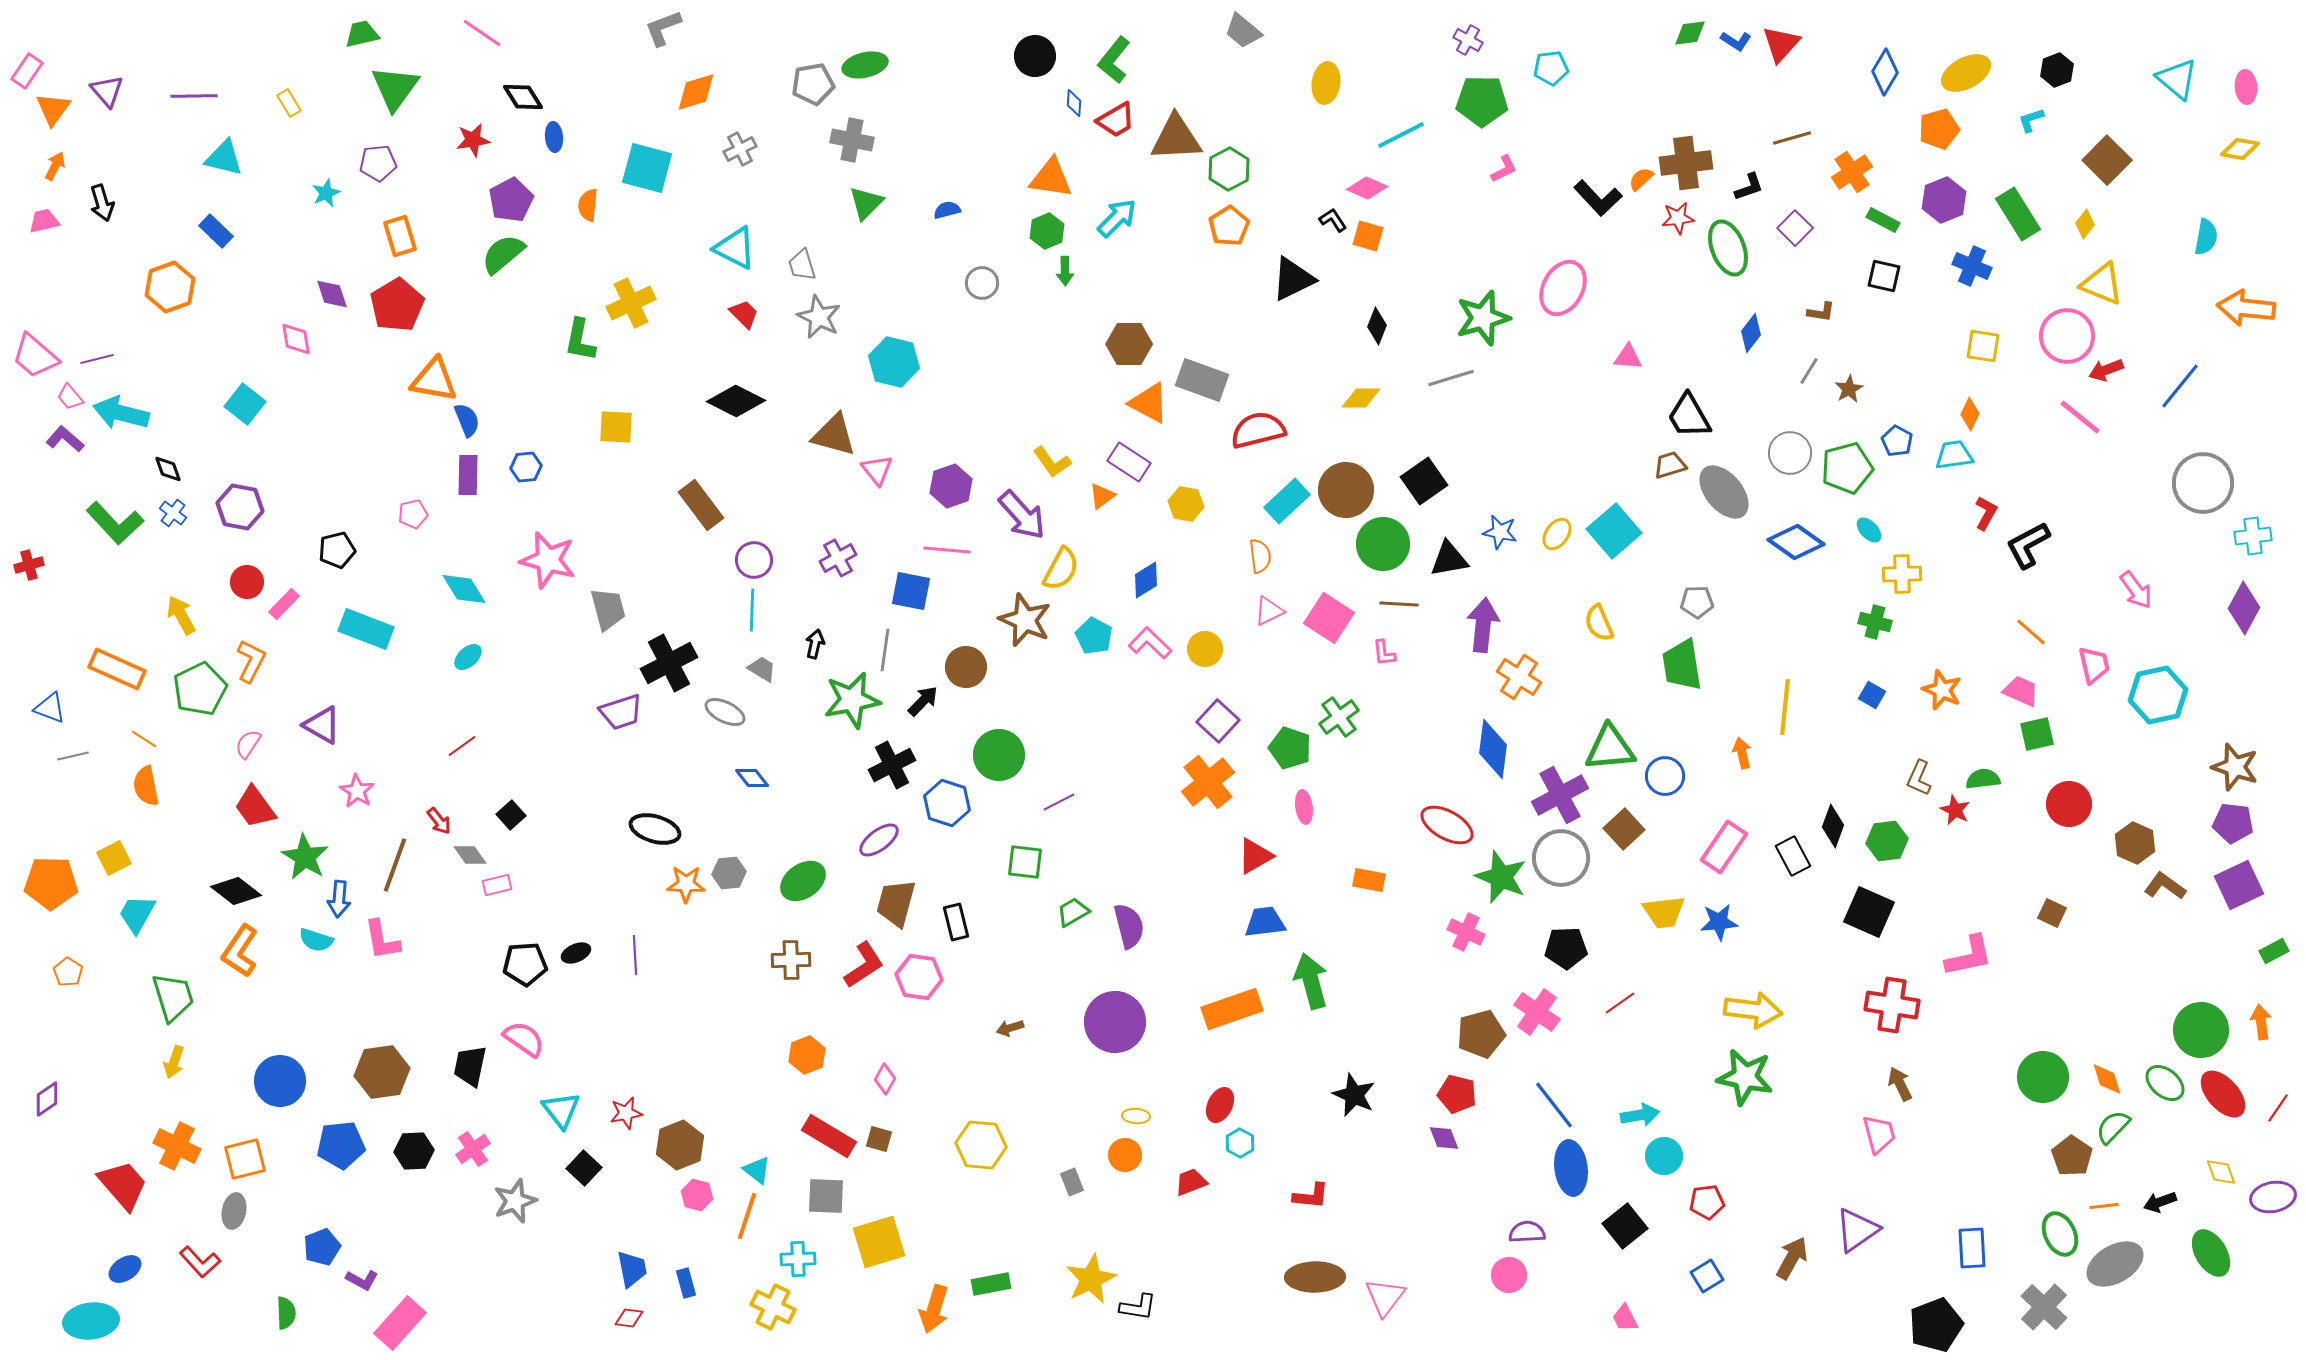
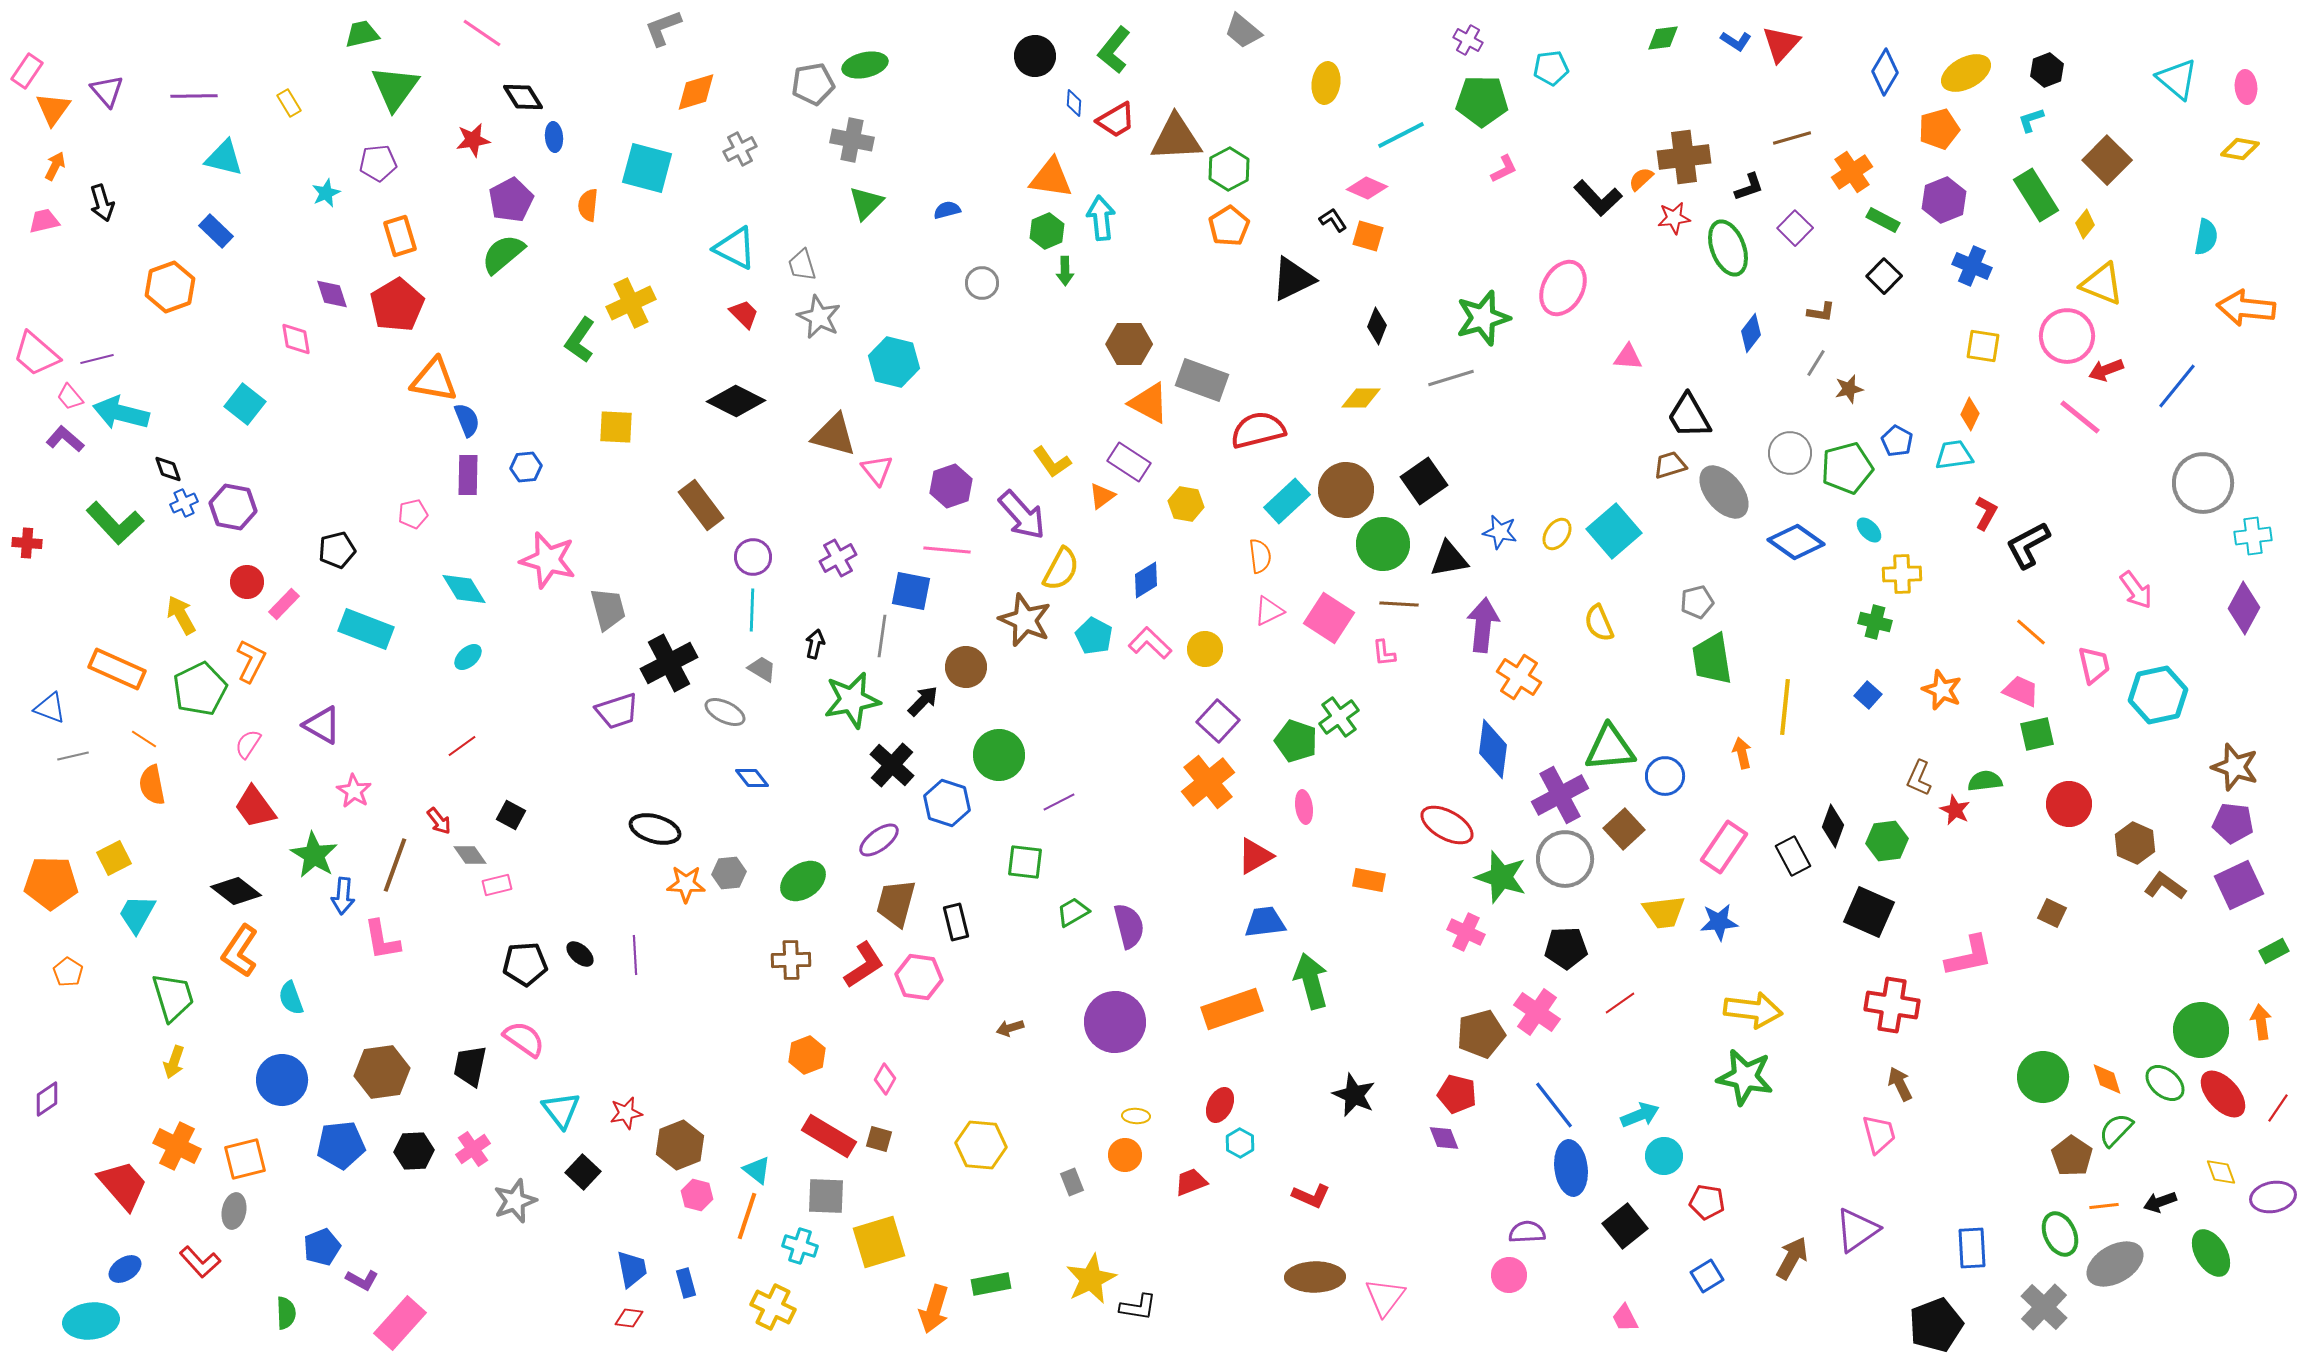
green diamond at (1690, 33): moved 27 px left, 5 px down
green L-shape at (1114, 60): moved 10 px up
black hexagon at (2057, 70): moved 10 px left
brown cross at (1686, 163): moved 2 px left, 6 px up
green rectangle at (2018, 214): moved 18 px right, 19 px up
cyan arrow at (1117, 218): moved 16 px left; rotated 51 degrees counterclockwise
red star at (1678, 218): moved 4 px left
black square at (1884, 276): rotated 32 degrees clockwise
green L-shape at (580, 340): rotated 24 degrees clockwise
pink trapezoid at (35, 356): moved 1 px right, 2 px up
gray line at (1809, 371): moved 7 px right, 8 px up
blue line at (2180, 386): moved 3 px left
brown star at (1849, 389): rotated 16 degrees clockwise
purple hexagon at (240, 507): moved 7 px left
blue cross at (173, 513): moved 11 px right, 10 px up; rotated 28 degrees clockwise
purple circle at (754, 560): moved 1 px left, 3 px up
red cross at (29, 565): moved 2 px left, 22 px up; rotated 20 degrees clockwise
gray pentagon at (1697, 602): rotated 12 degrees counterclockwise
gray line at (885, 650): moved 3 px left, 14 px up
green trapezoid at (1682, 665): moved 30 px right, 6 px up
blue square at (1872, 695): moved 4 px left; rotated 12 degrees clockwise
purple trapezoid at (621, 712): moved 4 px left, 1 px up
green pentagon at (1290, 748): moved 6 px right, 7 px up
black cross at (892, 765): rotated 21 degrees counterclockwise
green semicircle at (1983, 779): moved 2 px right, 2 px down
orange semicircle at (146, 786): moved 6 px right, 1 px up
pink star at (357, 791): moved 3 px left
black square at (511, 815): rotated 20 degrees counterclockwise
green star at (305, 857): moved 9 px right, 2 px up
gray circle at (1561, 858): moved 4 px right, 1 px down
green star at (1501, 877): rotated 4 degrees counterclockwise
blue arrow at (339, 899): moved 4 px right, 3 px up
cyan semicircle at (316, 940): moved 25 px left, 58 px down; rotated 52 degrees clockwise
black ellipse at (576, 953): moved 4 px right, 1 px down; rotated 64 degrees clockwise
blue circle at (280, 1081): moved 2 px right, 1 px up
cyan arrow at (1640, 1115): rotated 12 degrees counterclockwise
green semicircle at (2113, 1127): moved 3 px right, 3 px down
black square at (584, 1168): moved 1 px left, 4 px down
red L-shape at (1311, 1196): rotated 18 degrees clockwise
red pentagon at (1707, 1202): rotated 16 degrees clockwise
cyan cross at (798, 1259): moved 2 px right, 13 px up; rotated 20 degrees clockwise
